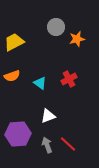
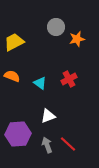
orange semicircle: rotated 140 degrees counterclockwise
